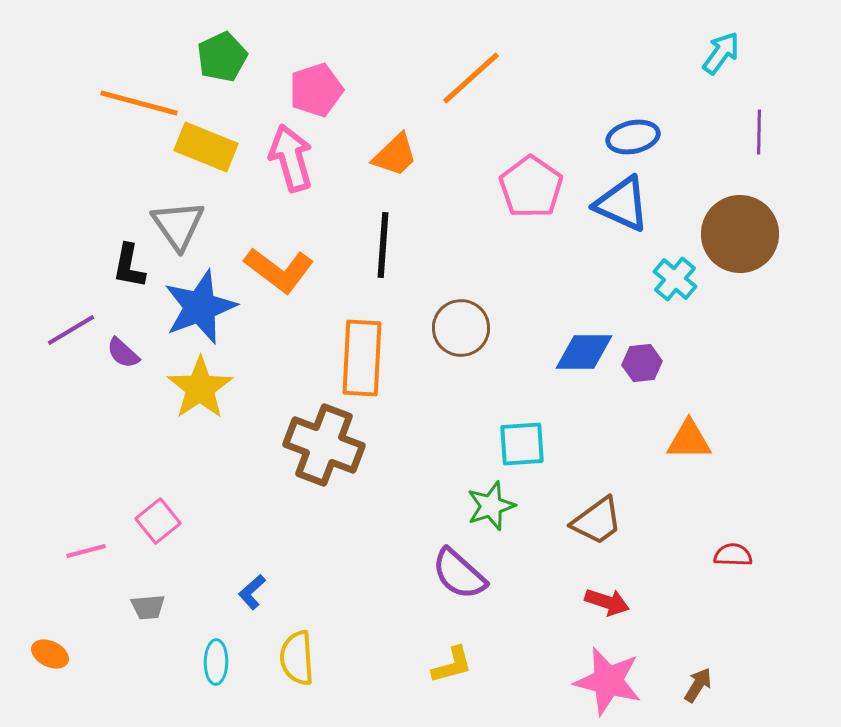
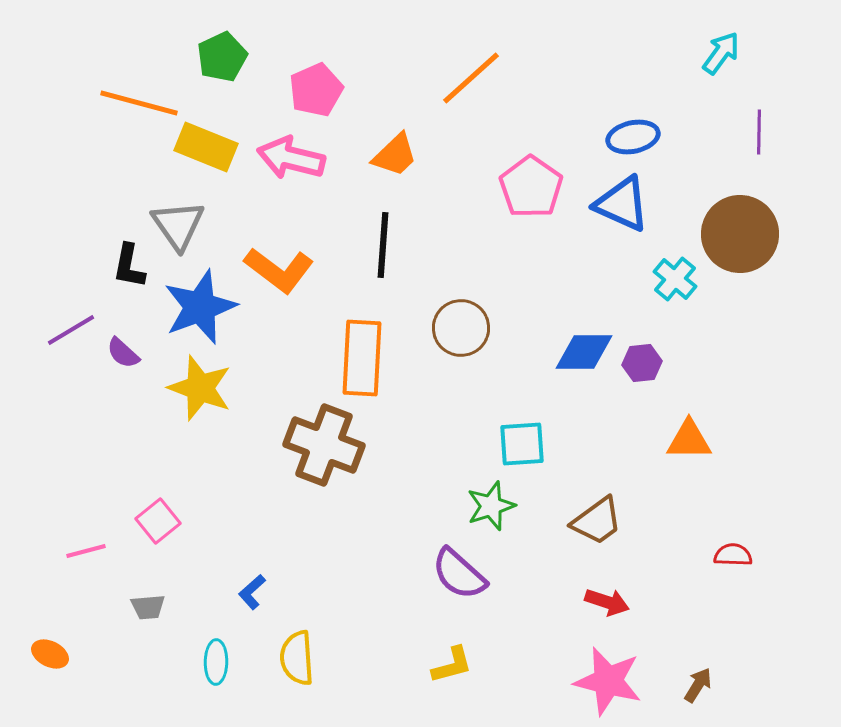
pink pentagon at (316, 90): rotated 6 degrees counterclockwise
pink arrow at (291, 158): rotated 60 degrees counterclockwise
yellow star at (200, 388): rotated 18 degrees counterclockwise
